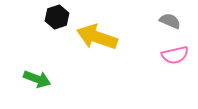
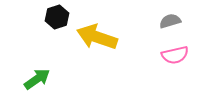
gray semicircle: rotated 40 degrees counterclockwise
green arrow: rotated 56 degrees counterclockwise
